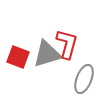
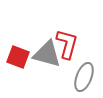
gray triangle: rotated 32 degrees clockwise
gray ellipse: moved 2 px up
